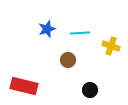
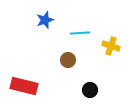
blue star: moved 2 px left, 9 px up
